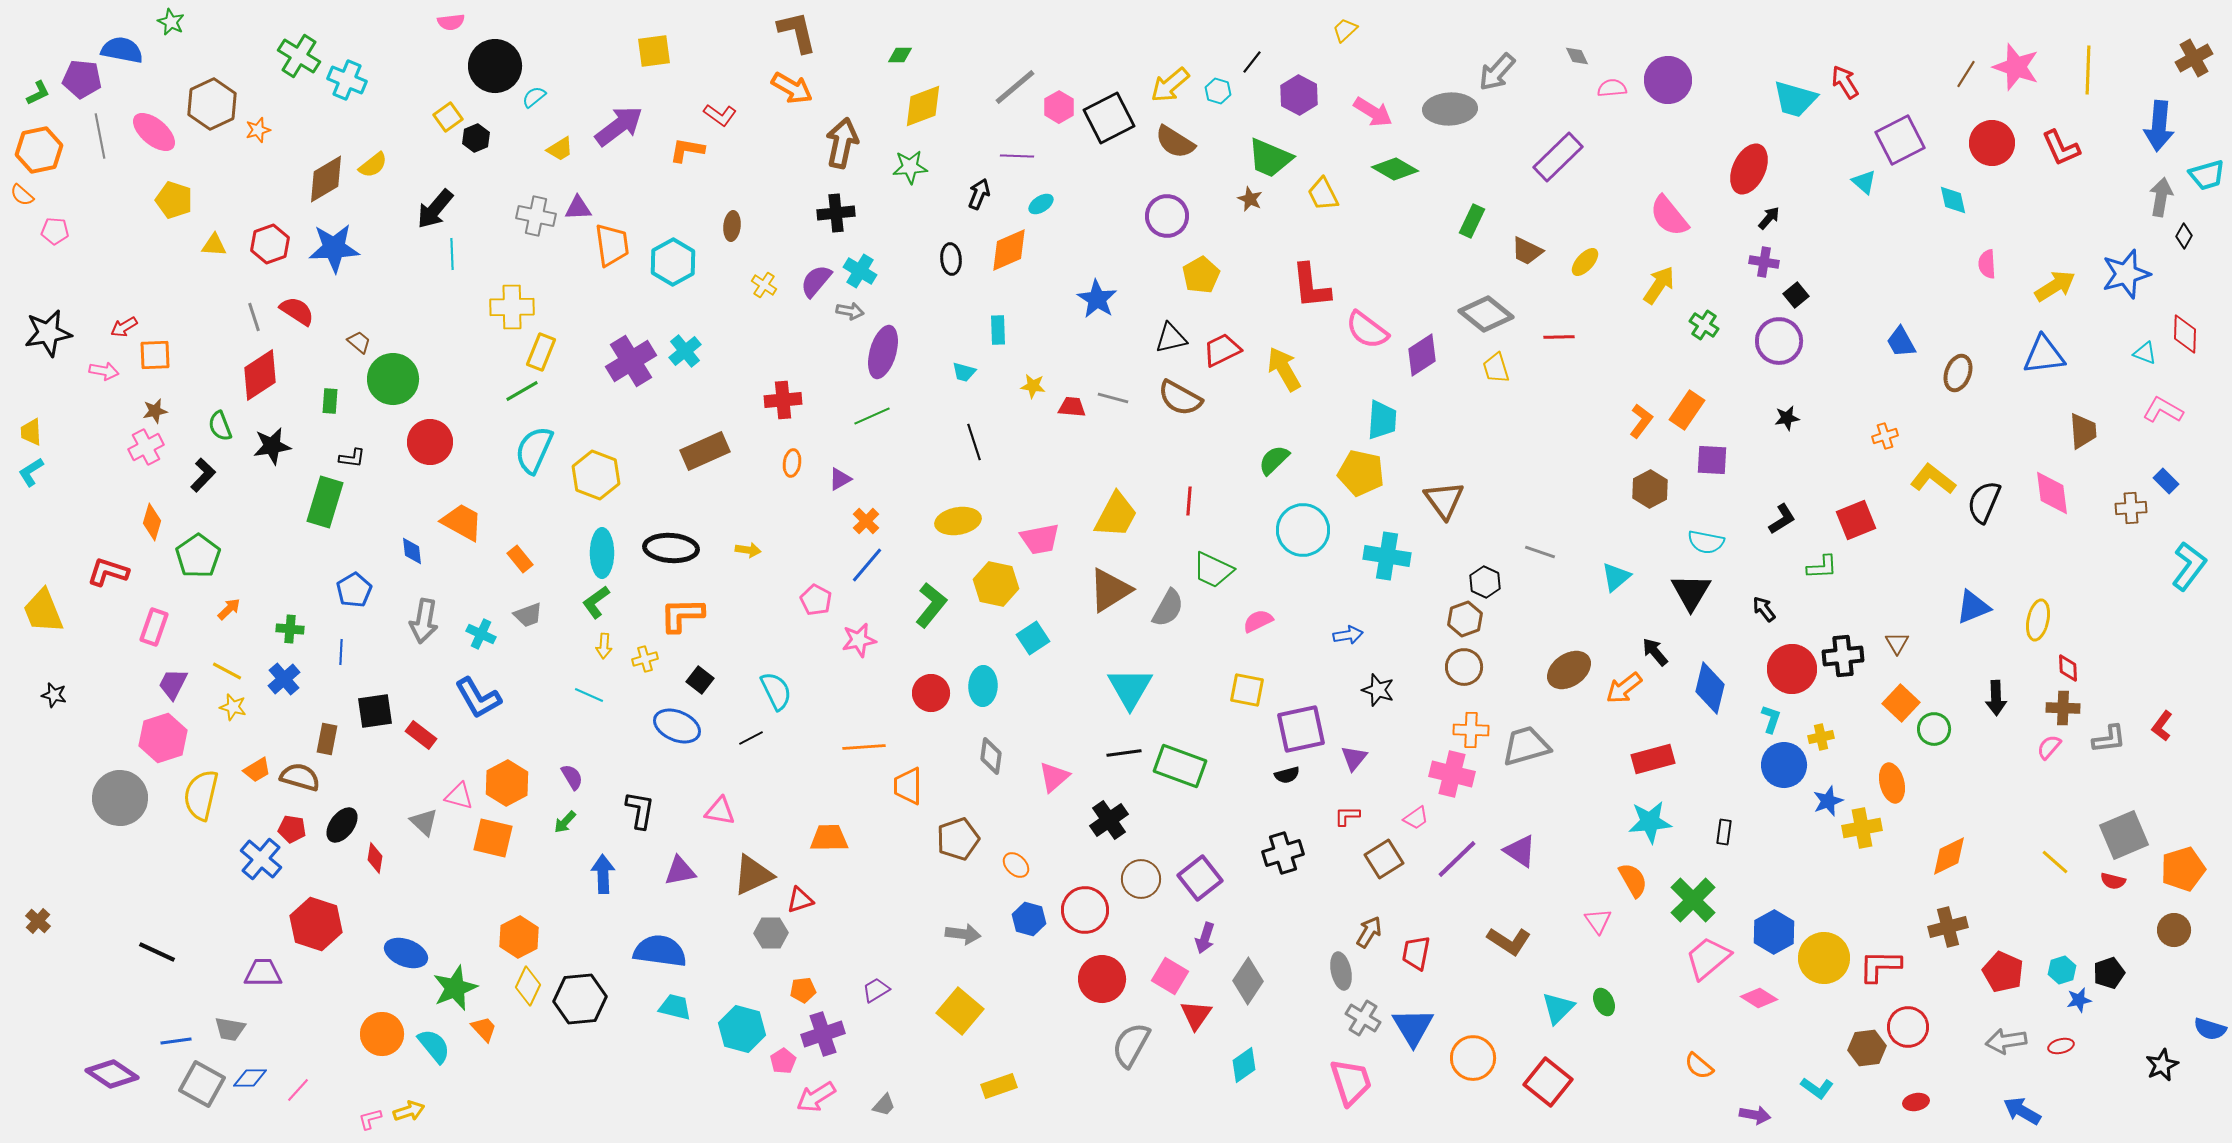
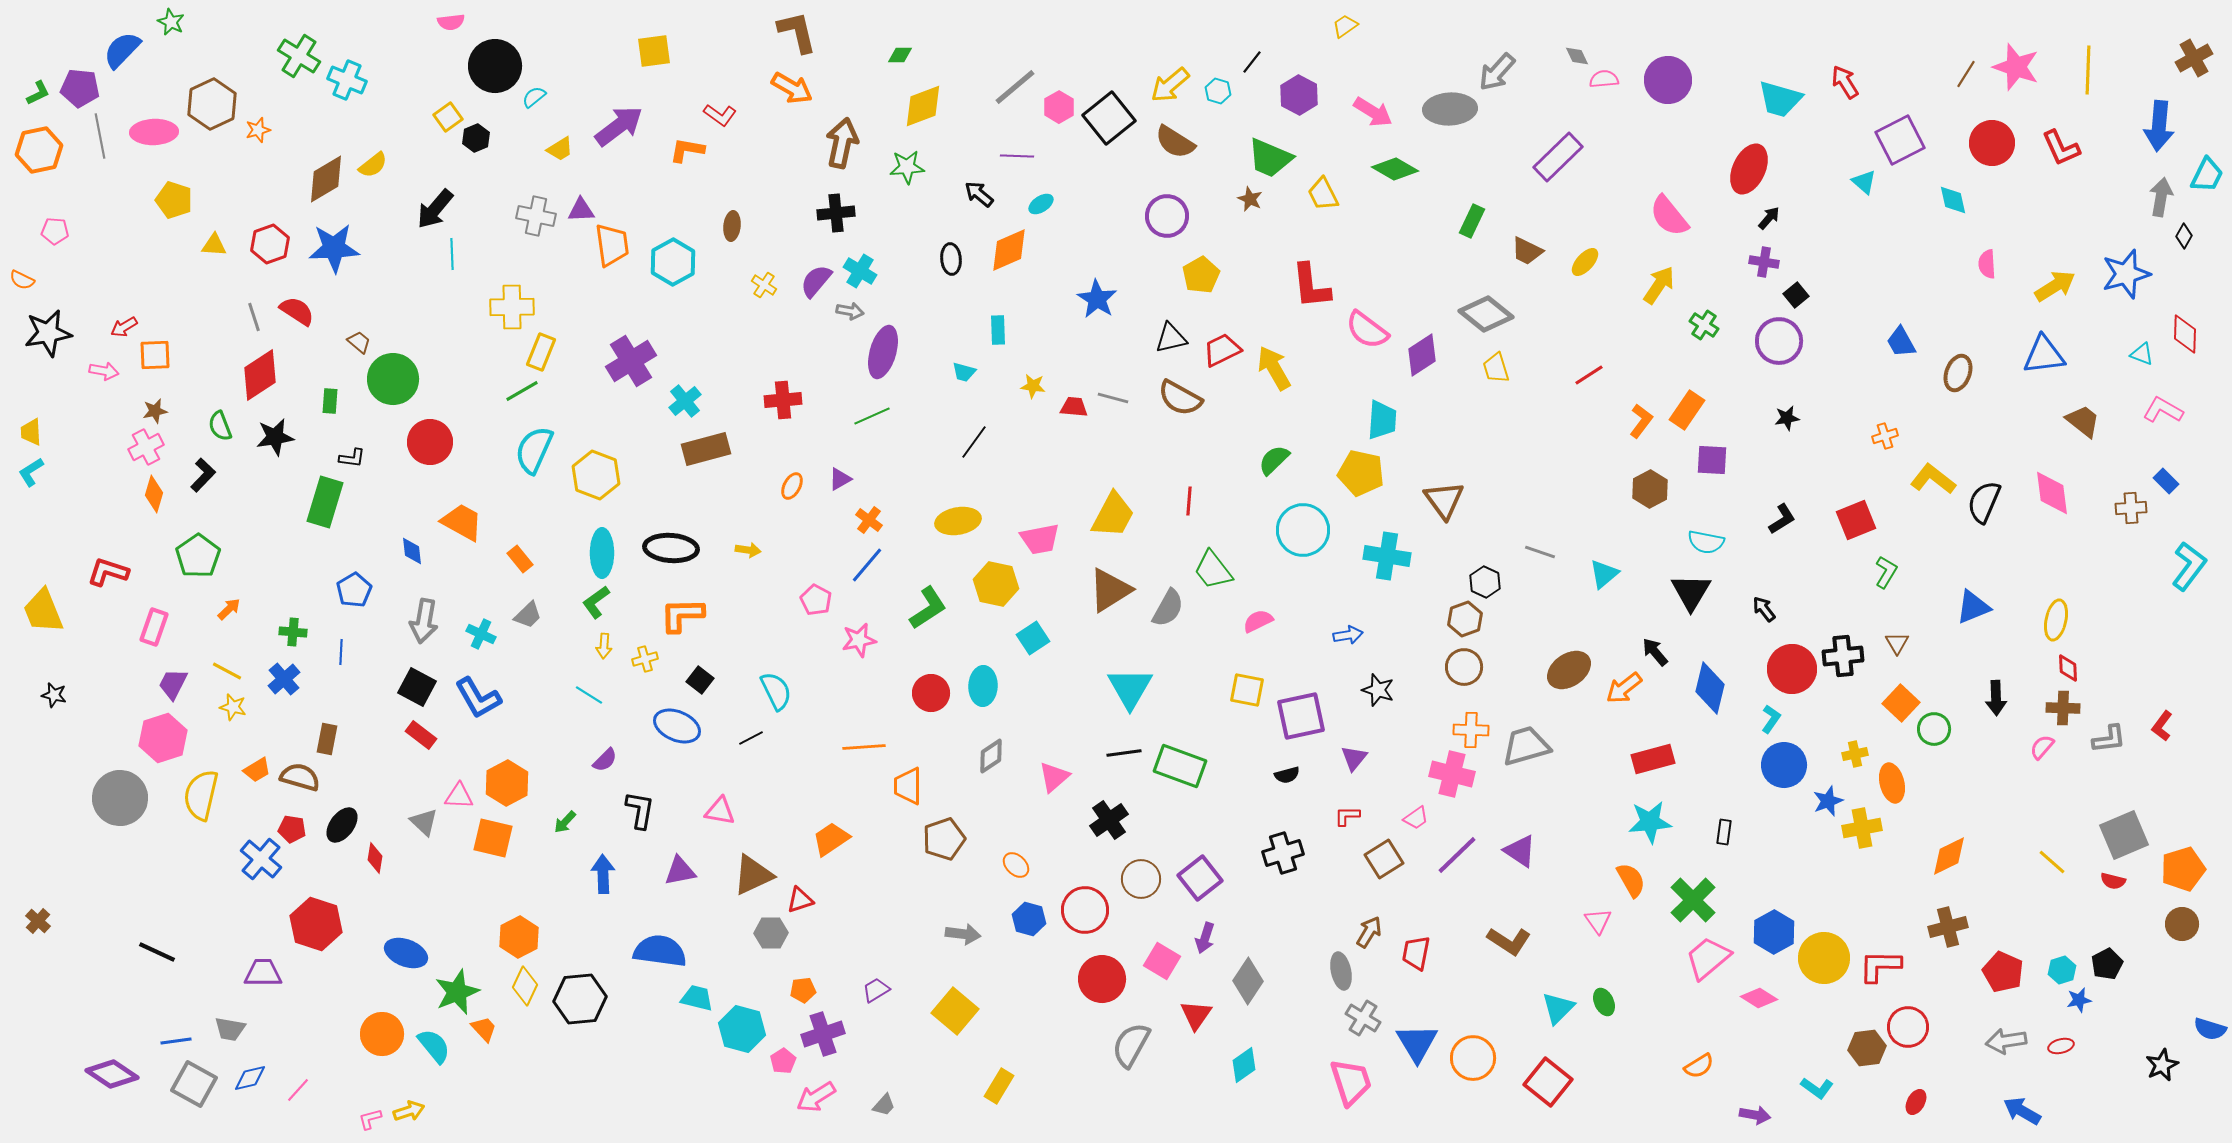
yellow trapezoid at (1345, 30): moved 4 px up; rotated 8 degrees clockwise
blue semicircle at (122, 50): rotated 57 degrees counterclockwise
purple pentagon at (82, 79): moved 2 px left, 9 px down
pink semicircle at (1612, 88): moved 8 px left, 9 px up
cyan trapezoid at (1795, 99): moved 15 px left
black square at (1109, 118): rotated 12 degrees counterclockwise
pink ellipse at (154, 132): rotated 42 degrees counterclockwise
green star at (910, 167): moved 3 px left
cyan trapezoid at (2207, 175): rotated 48 degrees counterclockwise
black arrow at (979, 194): rotated 72 degrees counterclockwise
orange semicircle at (22, 195): moved 85 px down; rotated 15 degrees counterclockwise
purple triangle at (578, 208): moved 3 px right, 2 px down
red line at (1559, 337): moved 30 px right, 38 px down; rotated 32 degrees counterclockwise
cyan cross at (685, 351): moved 50 px down
cyan triangle at (2145, 353): moved 3 px left, 1 px down
yellow arrow at (1284, 369): moved 10 px left, 1 px up
red trapezoid at (1072, 407): moved 2 px right
brown trapezoid at (2083, 431): moved 10 px up; rotated 48 degrees counterclockwise
black line at (974, 442): rotated 54 degrees clockwise
black star at (272, 446): moved 3 px right, 9 px up
brown rectangle at (705, 451): moved 1 px right, 2 px up; rotated 9 degrees clockwise
orange ellipse at (792, 463): moved 23 px down; rotated 20 degrees clockwise
yellow trapezoid at (1116, 515): moved 3 px left
orange cross at (866, 521): moved 3 px right, 1 px up; rotated 8 degrees counterclockwise
orange diamond at (152, 522): moved 2 px right, 28 px up
green L-shape at (1822, 567): moved 64 px right, 5 px down; rotated 56 degrees counterclockwise
green trapezoid at (1213, 570): rotated 27 degrees clockwise
cyan triangle at (1616, 577): moved 12 px left, 3 px up
green L-shape at (931, 605): moved 3 px left, 3 px down; rotated 18 degrees clockwise
gray trapezoid at (528, 615): rotated 24 degrees counterclockwise
yellow ellipse at (2038, 620): moved 18 px right
green cross at (290, 629): moved 3 px right, 3 px down
cyan line at (589, 695): rotated 8 degrees clockwise
black square at (375, 711): moved 42 px right, 24 px up; rotated 36 degrees clockwise
cyan L-shape at (1771, 719): rotated 16 degrees clockwise
purple square at (1301, 729): moved 13 px up
yellow cross at (1821, 737): moved 34 px right, 17 px down
pink semicircle at (2049, 747): moved 7 px left
gray diamond at (991, 756): rotated 48 degrees clockwise
purple semicircle at (572, 777): moved 33 px right, 17 px up; rotated 76 degrees clockwise
pink triangle at (459, 796): rotated 12 degrees counterclockwise
orange trapezoid at (829, 838): moved 2 px right, 1 px down; rotated 33 degrees counterclockwise
brown pentagon at (958, 839): moved 14 px left
purple line at (1457, 859): moved 4 px up
yellow line at (2055, 862): moved 3 px left
orange semicircle at (1633, 880): moved 2 px left
brown circle at (2174, 930): moved 8 px right, 6 px up
black pentagon at (2109, 973): moved 2 px left, 9 px up; rotated 8 degrees counterclockwise
pink square at (1170, 976): moved 8 px left, 15 px up
yellow diamond at (528, 986): moved 3 px left
green star at (455, 988): moved 2 px right, 4 px down
cyan trapezoid at (675, 1007): moved 22 px right, 9 px up
yellow square at (960, 1011): moved 5 px left
blue triangle at (1413, 1027): moved 4 px right, 16 px down
orange semicircle at (1699, 1066): rotated 72 degrees counterclockwise
blue diamond at (250, 1078): rotated 12 degrees counterclockwise
gray square at (202, 1084): moved 8 px left
yellow rectangle at (999, 1086): rotated 40 degrees counterclockwise
red ellipse at (1916, 1102): rotated 50 degrees counterclockwise
